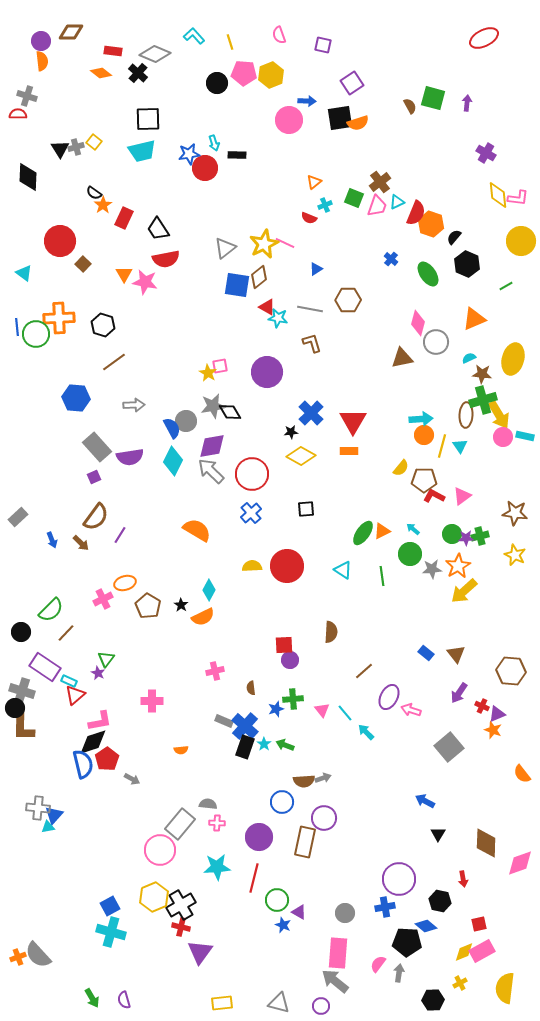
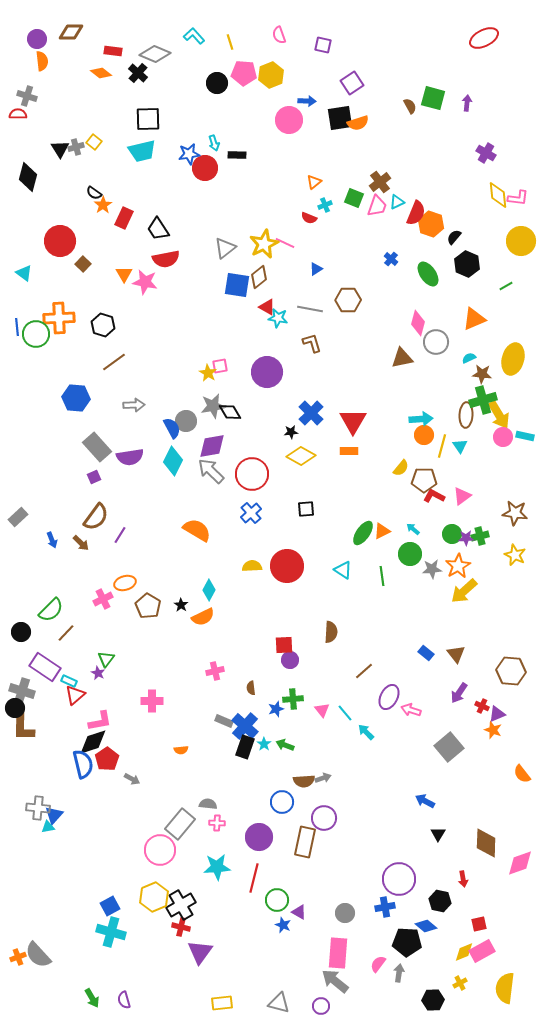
purple circle at (41, 41): moved 4 px left, 2 px up
black diamond at (28, 177): rotated 12 degrees clockwise
